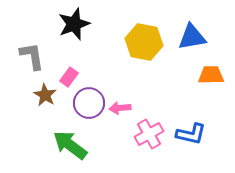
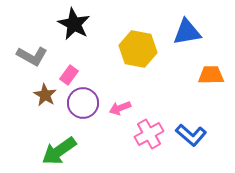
black star: rotated 24 degrees counterclockwise
blue triangle: moved 5 px left, 5 px up
yellow hexagon: moved 6 px left, 7 px down
gray L-shape: rotated 128 degrees clockwise
pink rectangle: moved 2 px up
purple circle: moved 6 px left
pink arrow: rotated 15 degrees counterclockwise
blue L-shape: moved 1 px down; rotated 28 degrees clockwise
green arrow: moved 11 px left, 6 px down; rotated 72 degrees counterclockwise
